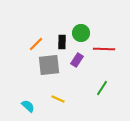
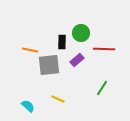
orange line: moved 6 px left, 6 px down; rotated 56 degrees clockwise
purple rectangle: rotated 16 degrees clockwise
